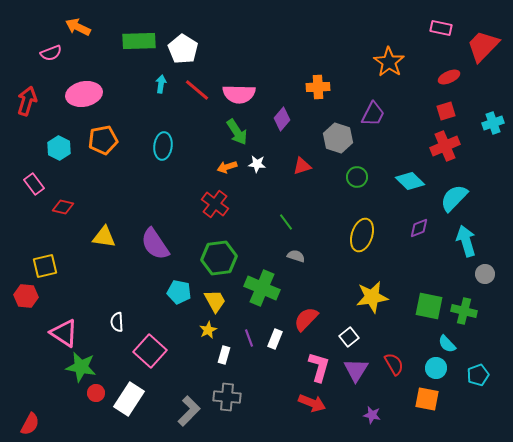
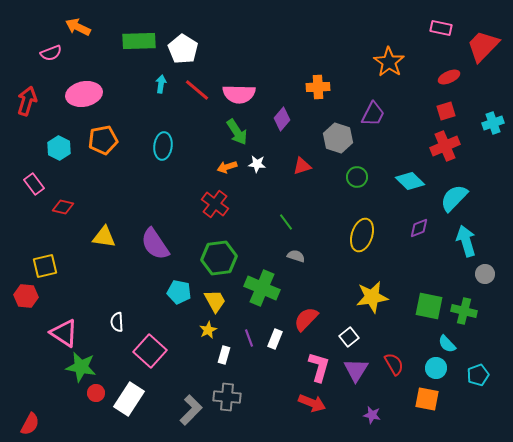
gray L-shape at (189, 411): moved 2 px right, 1 px up
